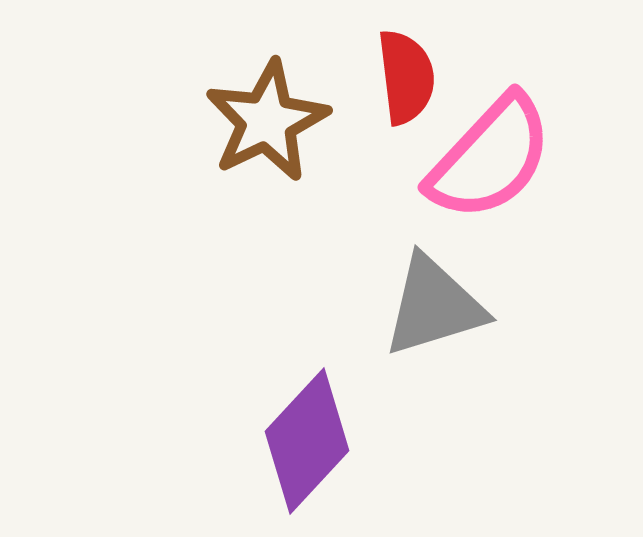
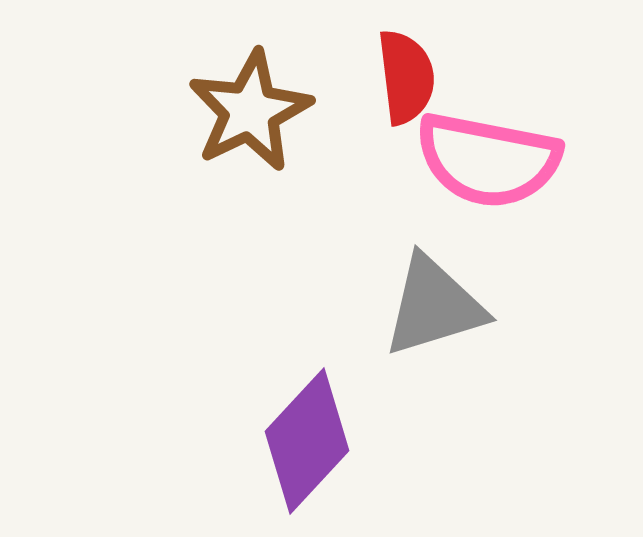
brown star: moved 17 px left, 10 px up
pink semicircle: moved 2 px left, 2 px down; rotated 58 degrees clockwise
